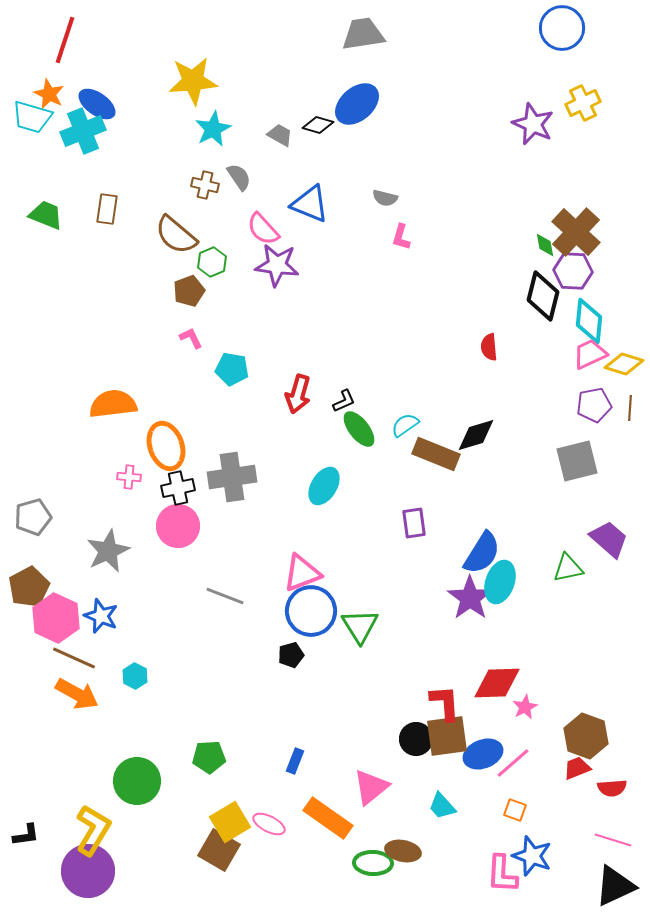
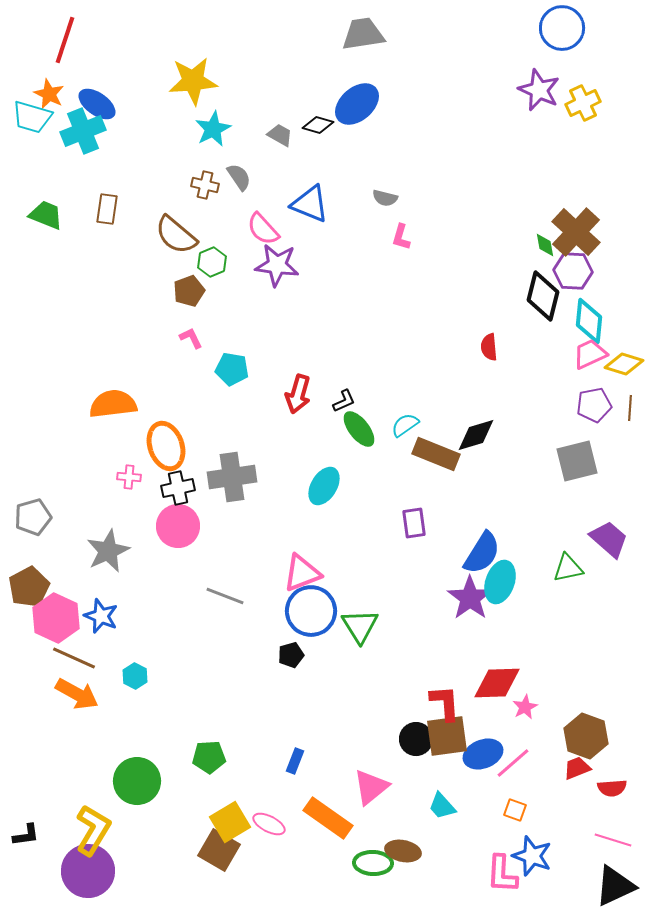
purple star at (533, 124): moved 6 px right, 34 px up
